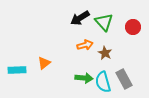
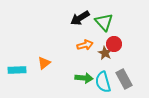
red circle: moved 19 px left, 17 px down
